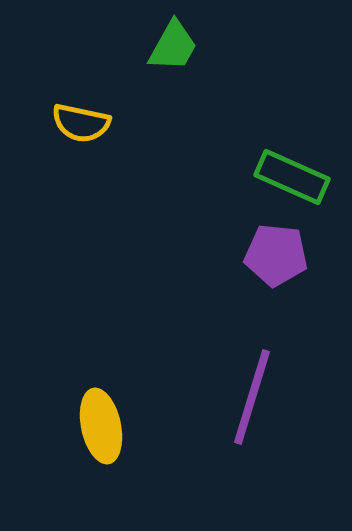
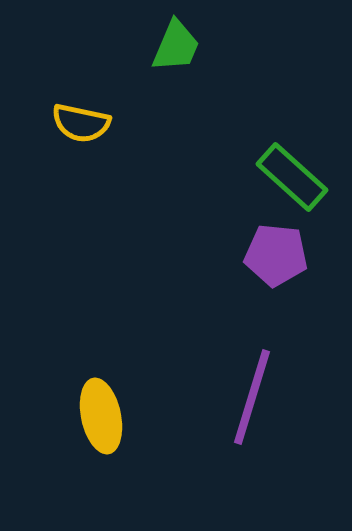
green trapezoid: moved 3 px right; rotated 6 degrees counterclockwise
green rectangle: rotated 18 degrees clockwise
yellow ellipse: moved 10 px up
